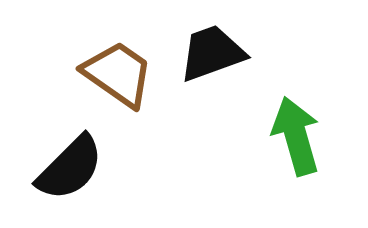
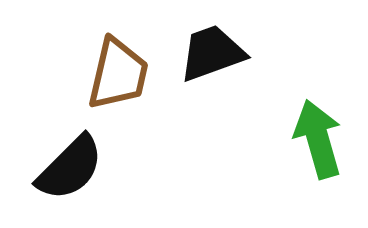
brown trapezoid: rotated 68 degrees clockwise
green arrow: moved 22 px right, 3 px down
